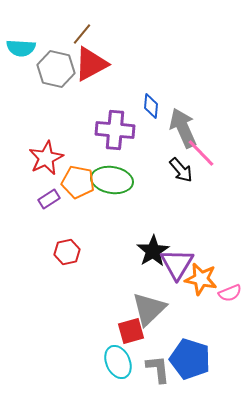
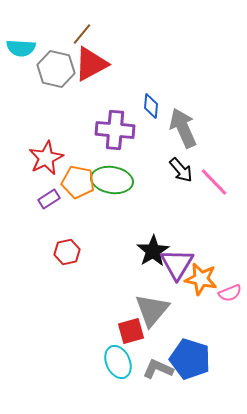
pink line: moved 13 px right, 29 px down
gray triangle: moved 3 px right, 1 px down; rotated 6 degrees counterclockwise
gray L-shape: rotated 60 degrees counterclockwise
